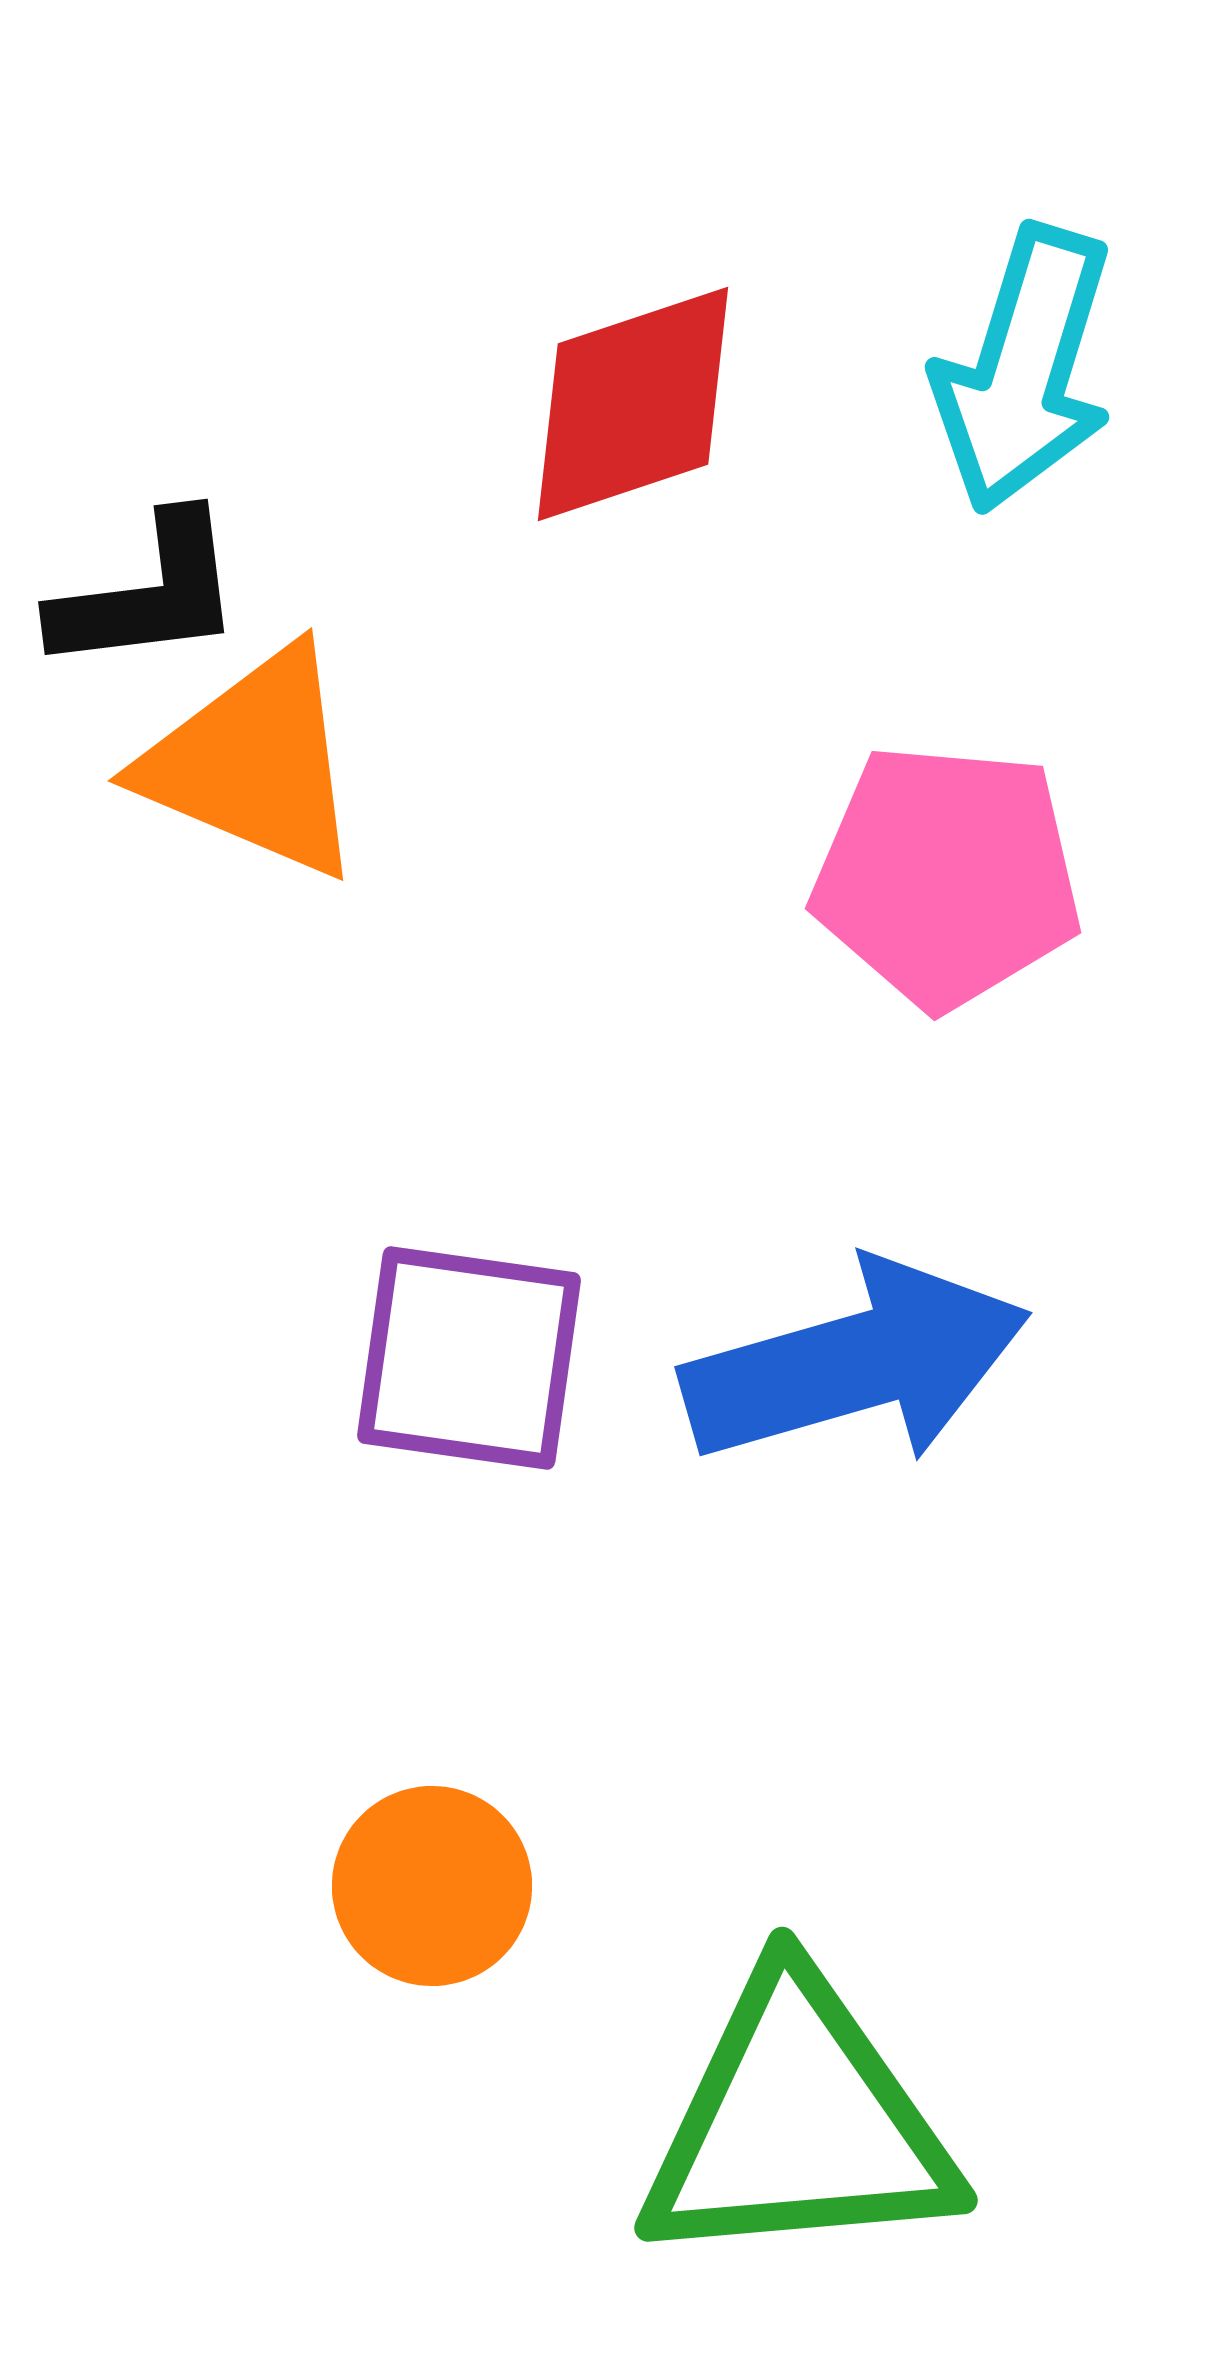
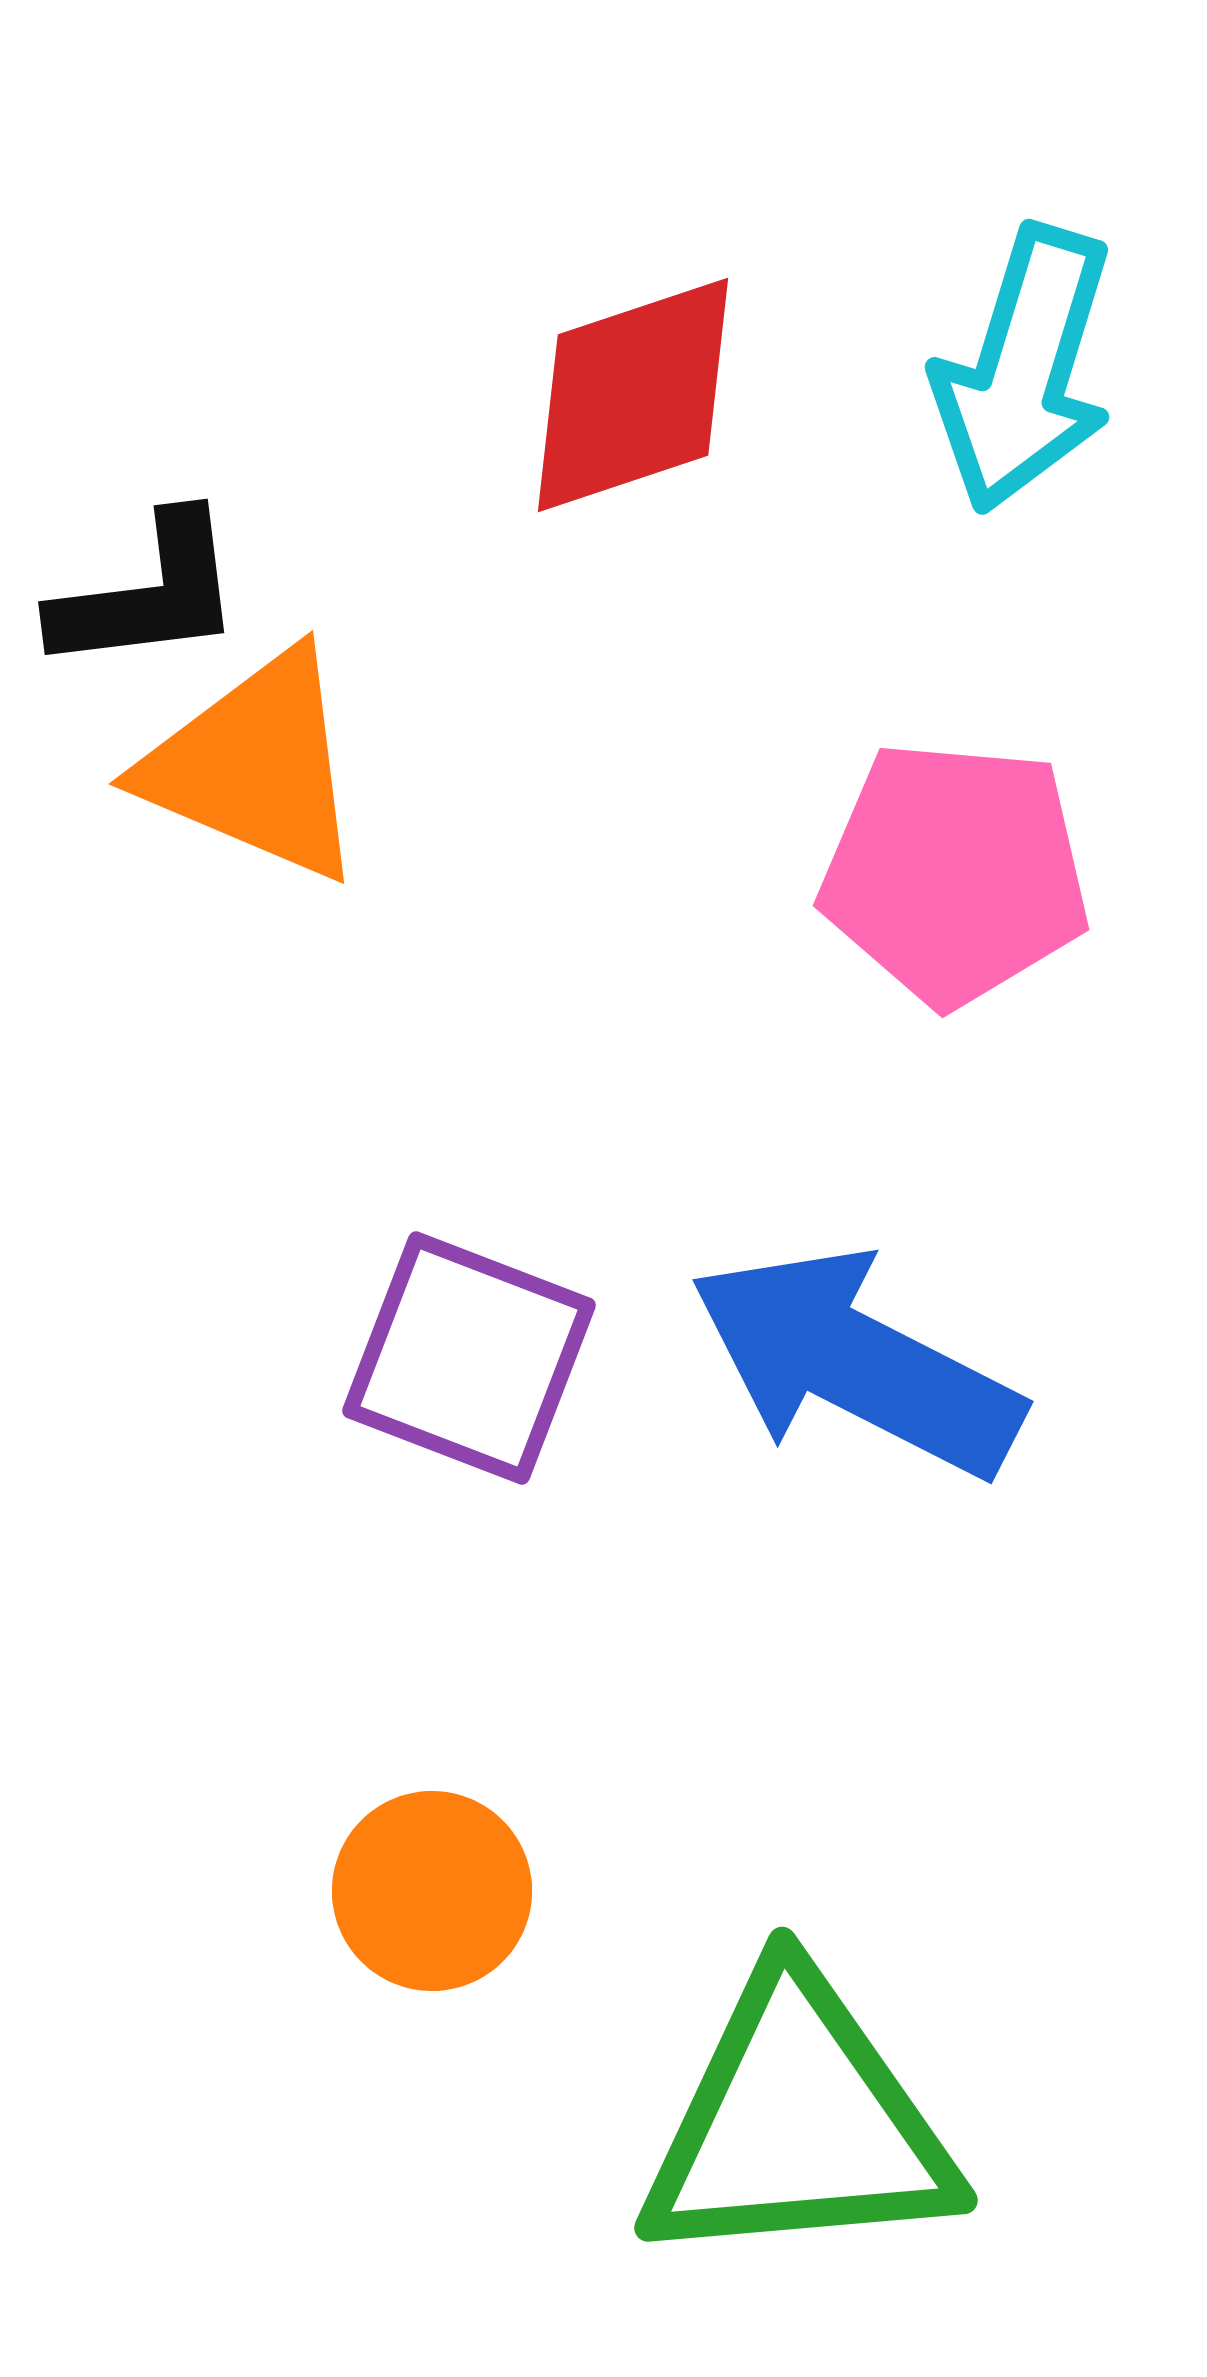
red diamond: moved 9 px up
orange triangle: moved 1 px right, 3 px down
pink pentagon: moved 8 px right, 3 px up
purple square: rotated 13 degrees clockwise
blue arrow: rotated 137 degrees counterclockwise
orange circle: moved 5 px down
